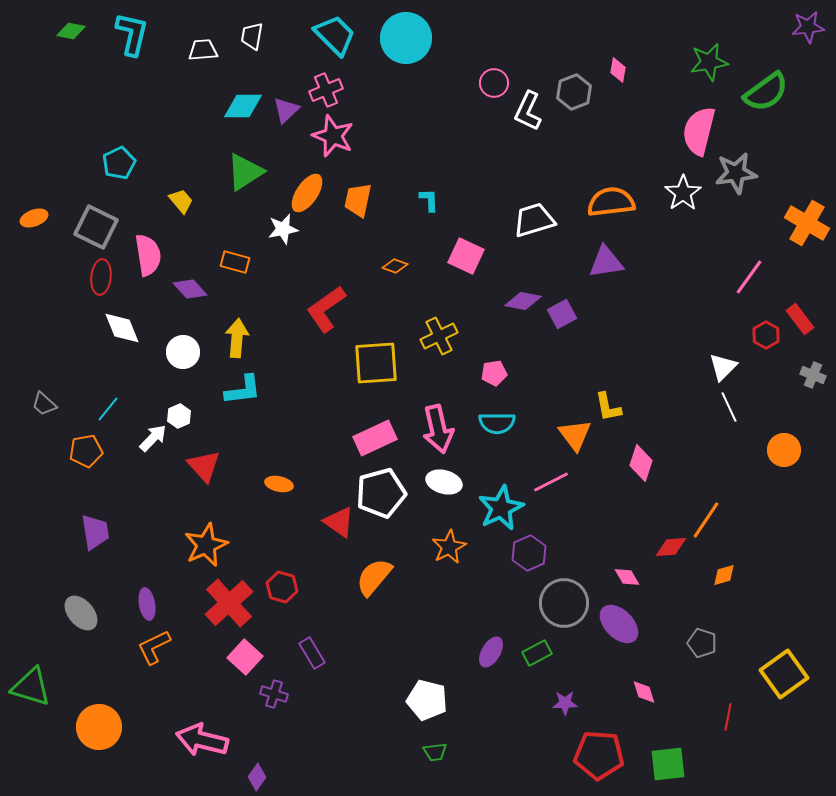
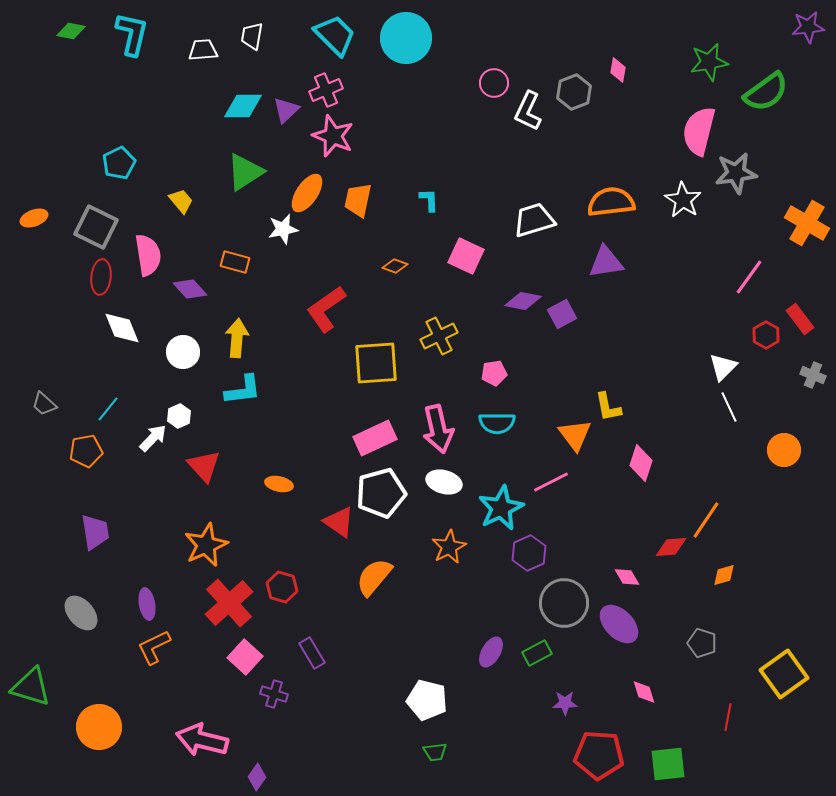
white star at (683, 193): moved 7 px down; rotated 6 degrees counterclockwise
